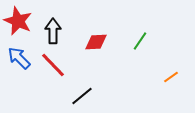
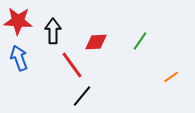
red star: rotated 20 degrees counterclockwise
blue arrow: rotated 25 degrees clockwise
red line: moved 19 px right; rotated 8 degrees clockwise
black line: rotated 10 degrees counterclockwise
